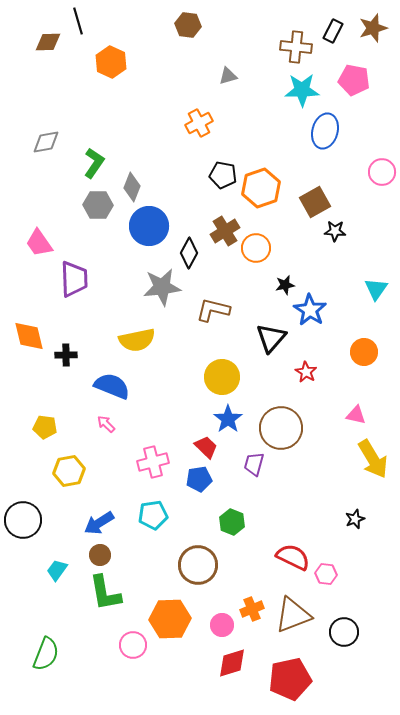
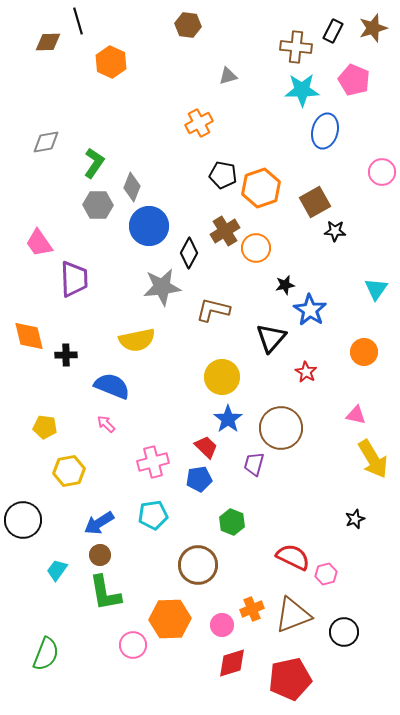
pink pentagon at (354, 80): rotated 12 degrees clockwise
pink hexagon at (326, 574): rotated 20 degrees counterclockwise
